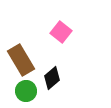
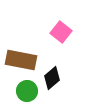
brown rectangle: rotated 48 degrees counterclockwise
green circle: moved 1 px right
